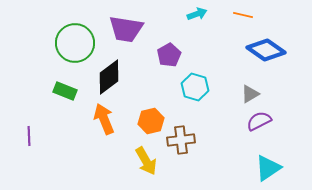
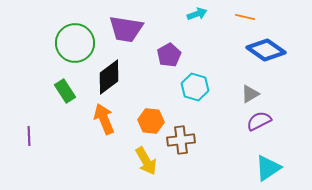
orange line: moved 2 px right, 2 px down
green rectangle: rotated 35 degrees clockwise
orange hexagon: rotated 20 degrees clockwise
